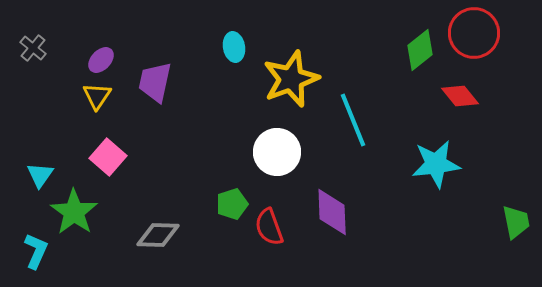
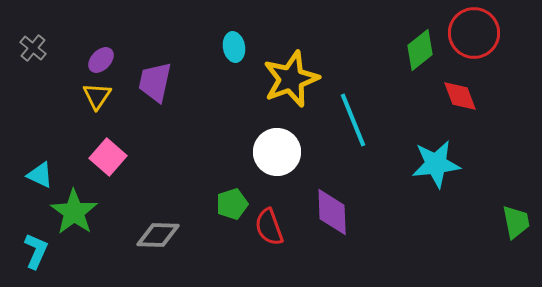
red diamond: rotated 18 degrees clockwise
cyan triangle: rotated 40 degrees counterclockwise
